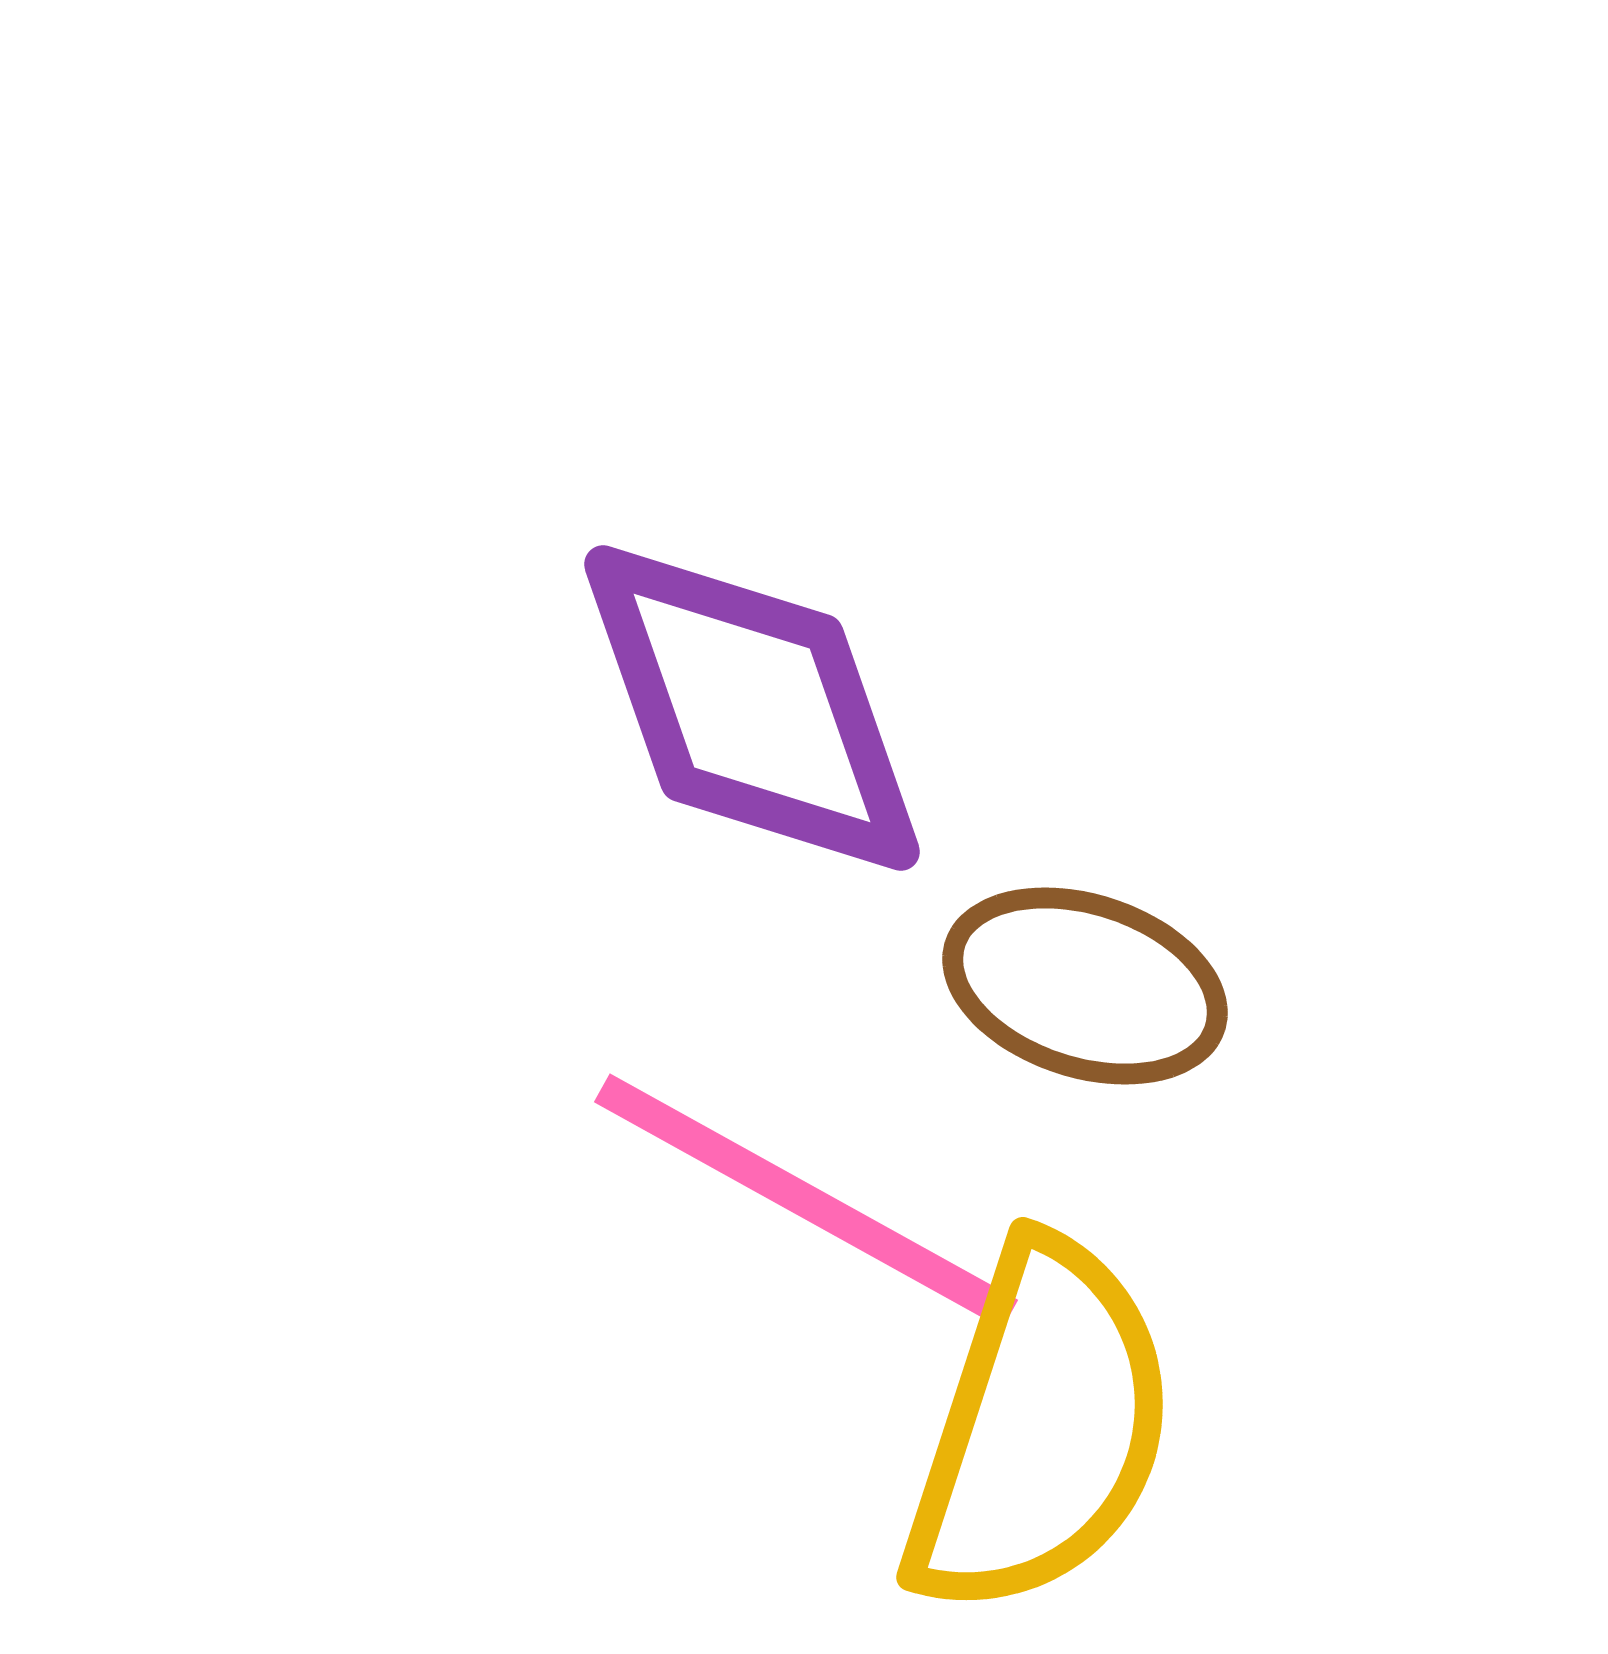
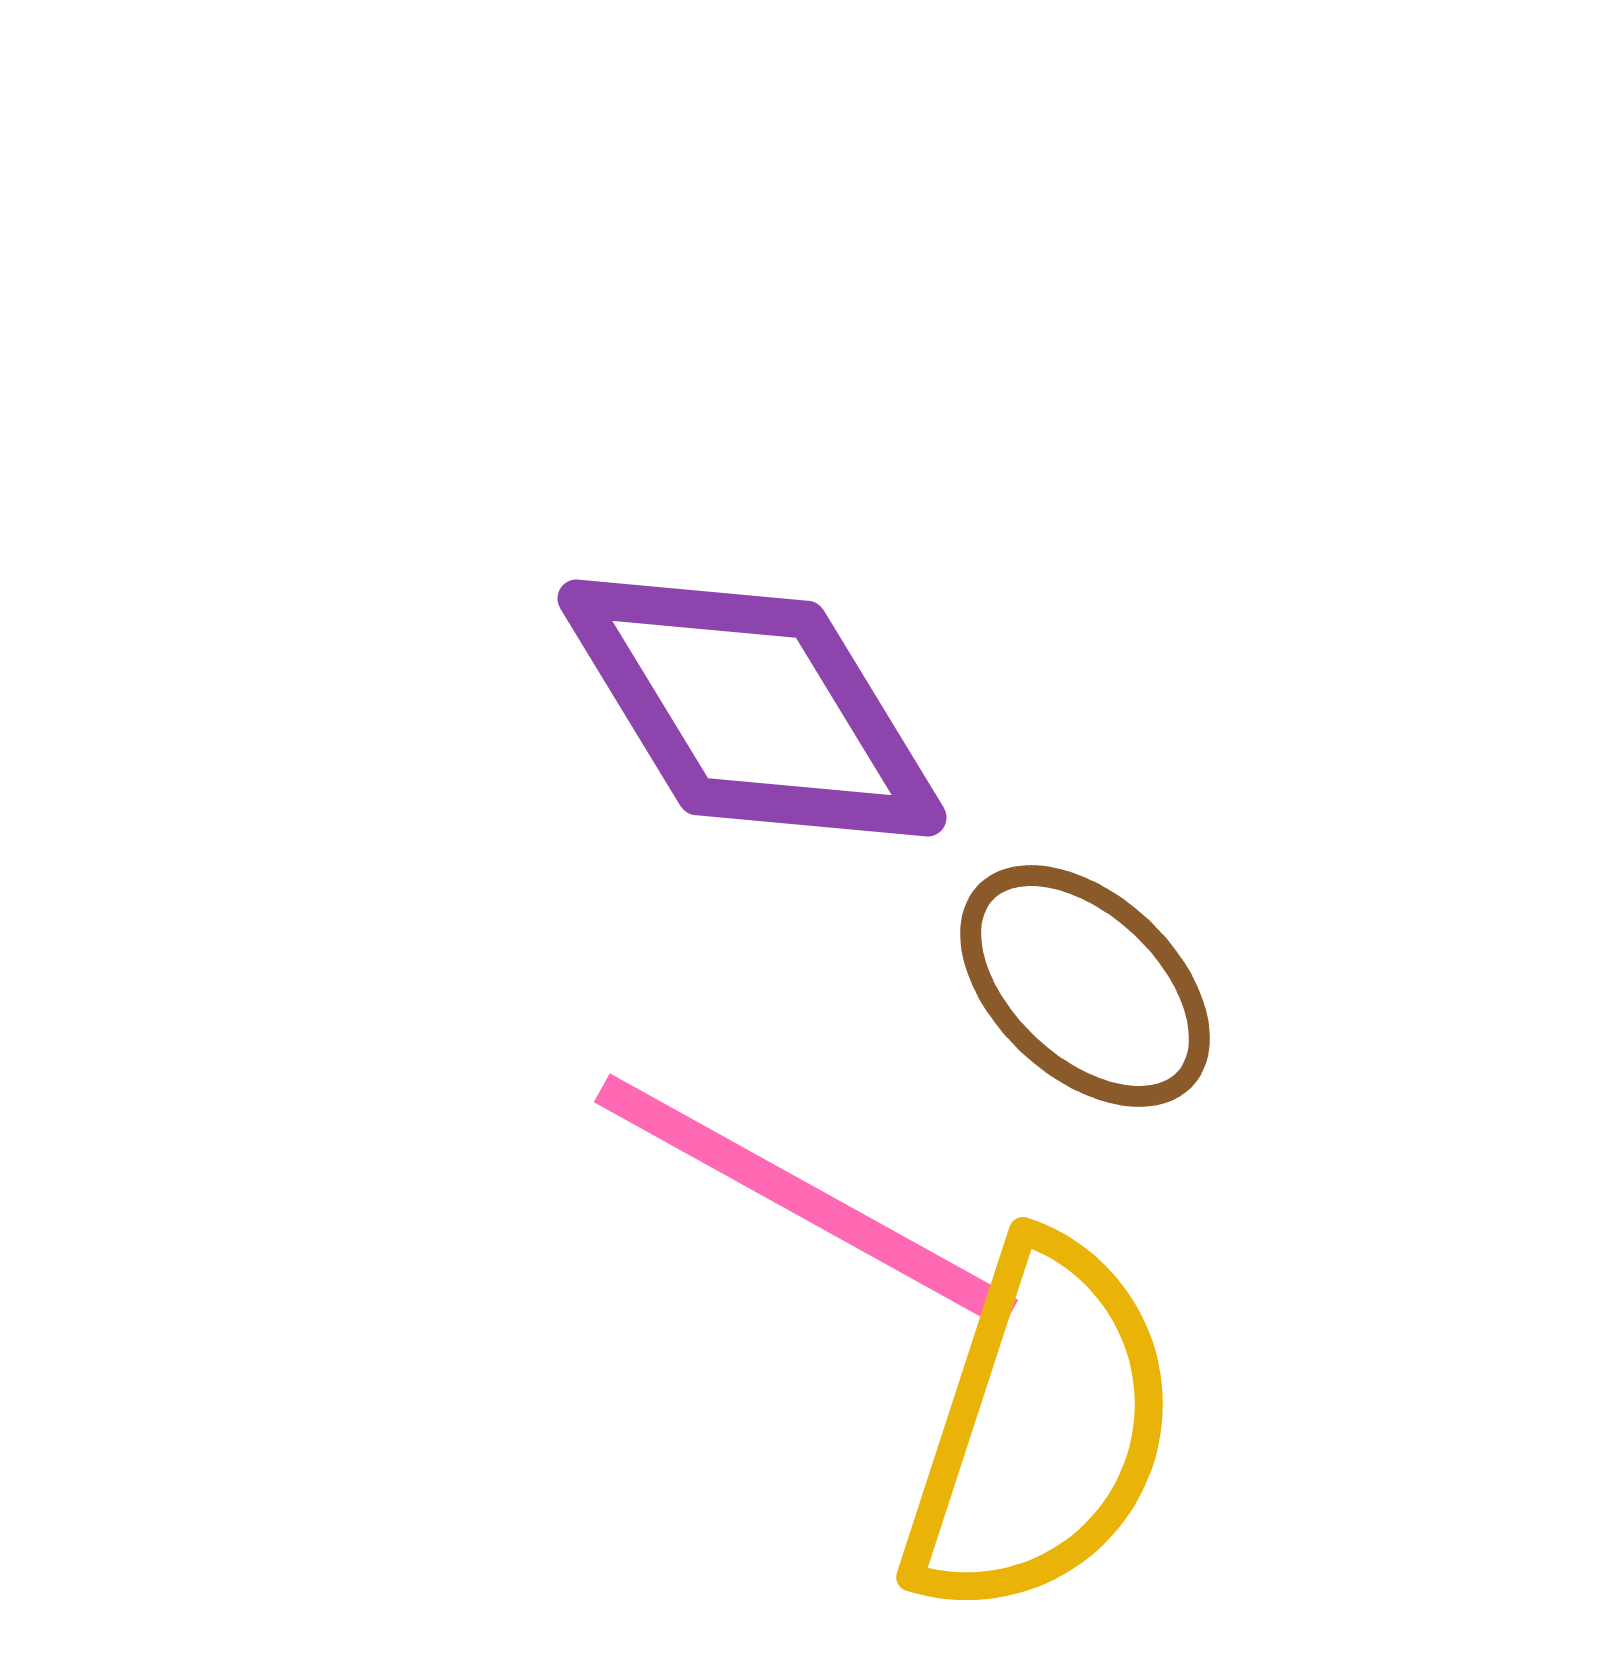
purple diamond: rotated 12 degrees counterclockwise
brown ellipse: rotated 25 degrees clockwise
